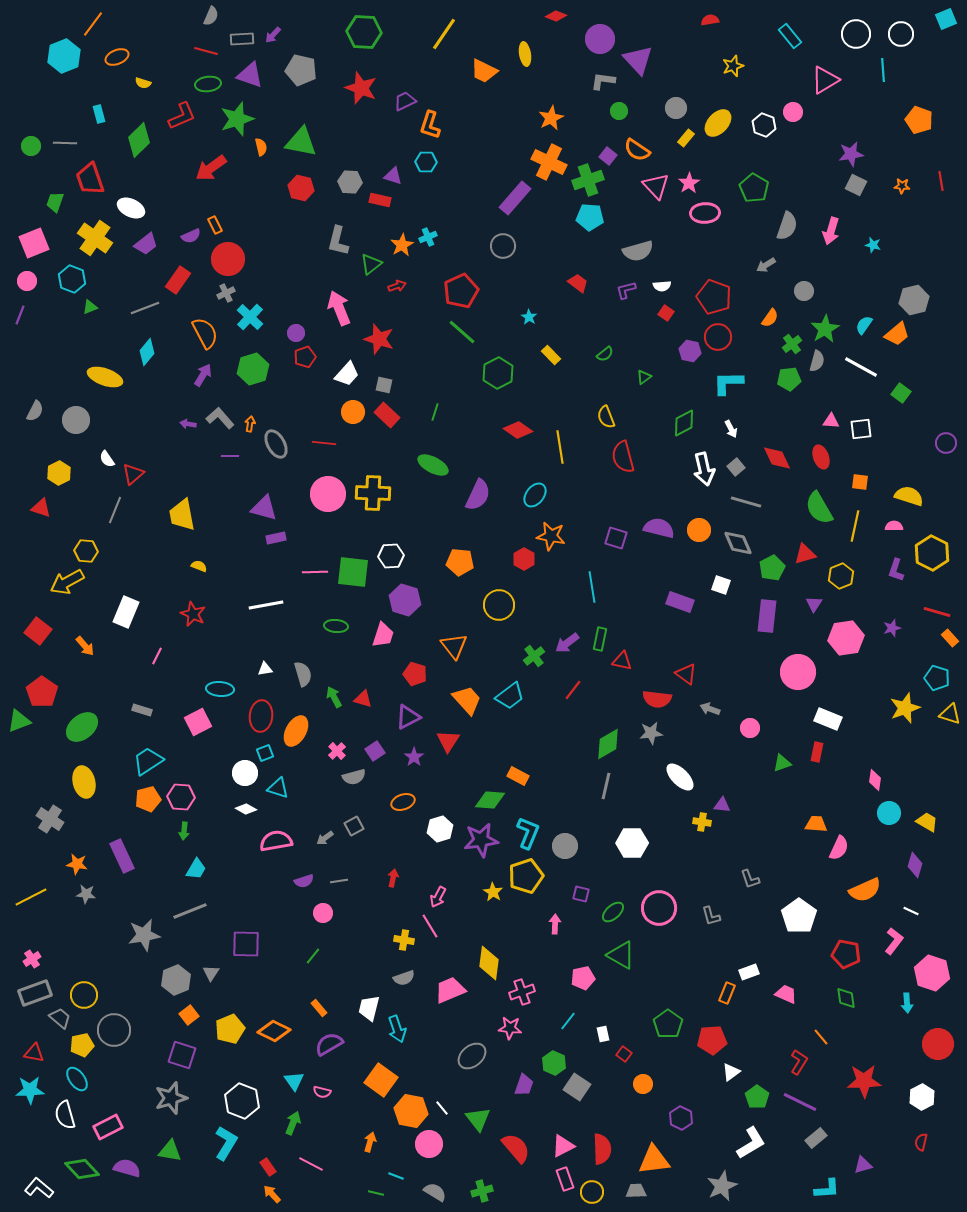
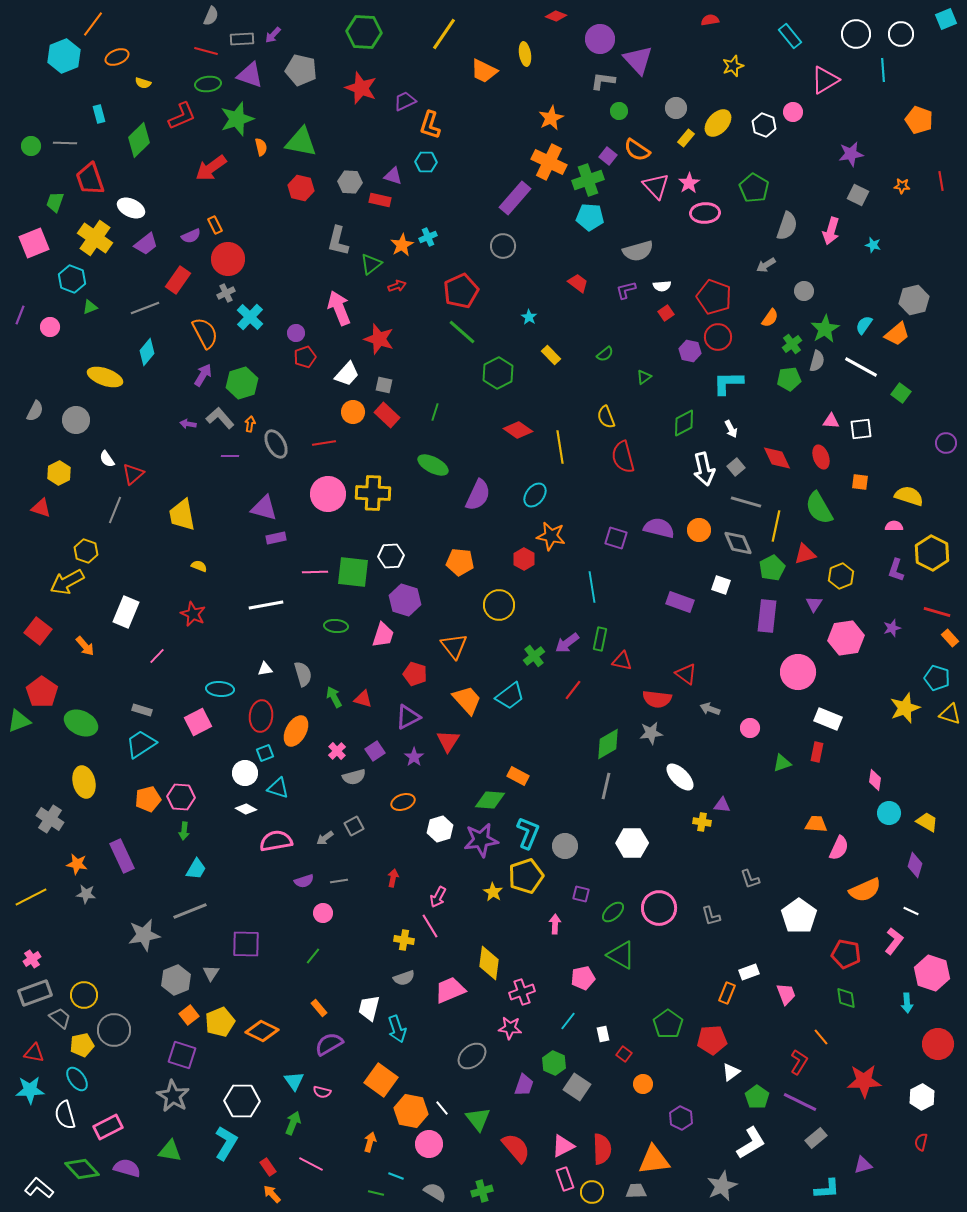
gray square at (856, 185): moved 2 px right, 10 px down
pink circle at (27, 281): moved 23 px right, 46 px down
red square at (666, 313): rotated 21 degrees clockwise
green hexagon at (253, 369): moved 11 px left, 14 px down
red line at (324, 443): rotated 15 degrees counterclockwise
yellow line at (855, 526): moved 79 px left
yellow hexagon at (86, 551): rotated 15 degrees clockwise
pink line at (157, 656): rotated 18 degrees clockwise
green ellipse at (82, 727): moved 1 px left, 4 px up; rotated 64 degrees clockwise
cyan trapezoid at (148, 761): moved 7 px left, 17 px up
pink trapezoid at (786, 994): rotated 45 degrees clockwise
yellow pentagon at (230, 1029): moved 10 px left, 7 px up
orange diamond at (274, 1031): moved 12 px left
gray star at (171, 1098): moved 2 px right, 2 px up; rotated 24 degrees counterclockwise
white hexagon at (242, 1101): rotated 20 degrees counterclockwise
